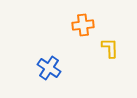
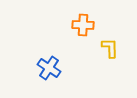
orange cross: rotated 10 degrees clockwise
